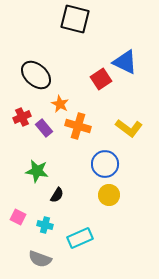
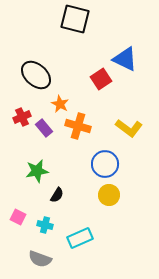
blue triangle: moved 3 px up
green star: rotated 20 degrees counterclockwise
